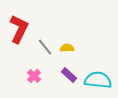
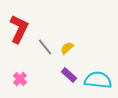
yellow semicircle: rotated 40 degrees counterclockwise
pink cross: moved 14 px left, 3 px down
